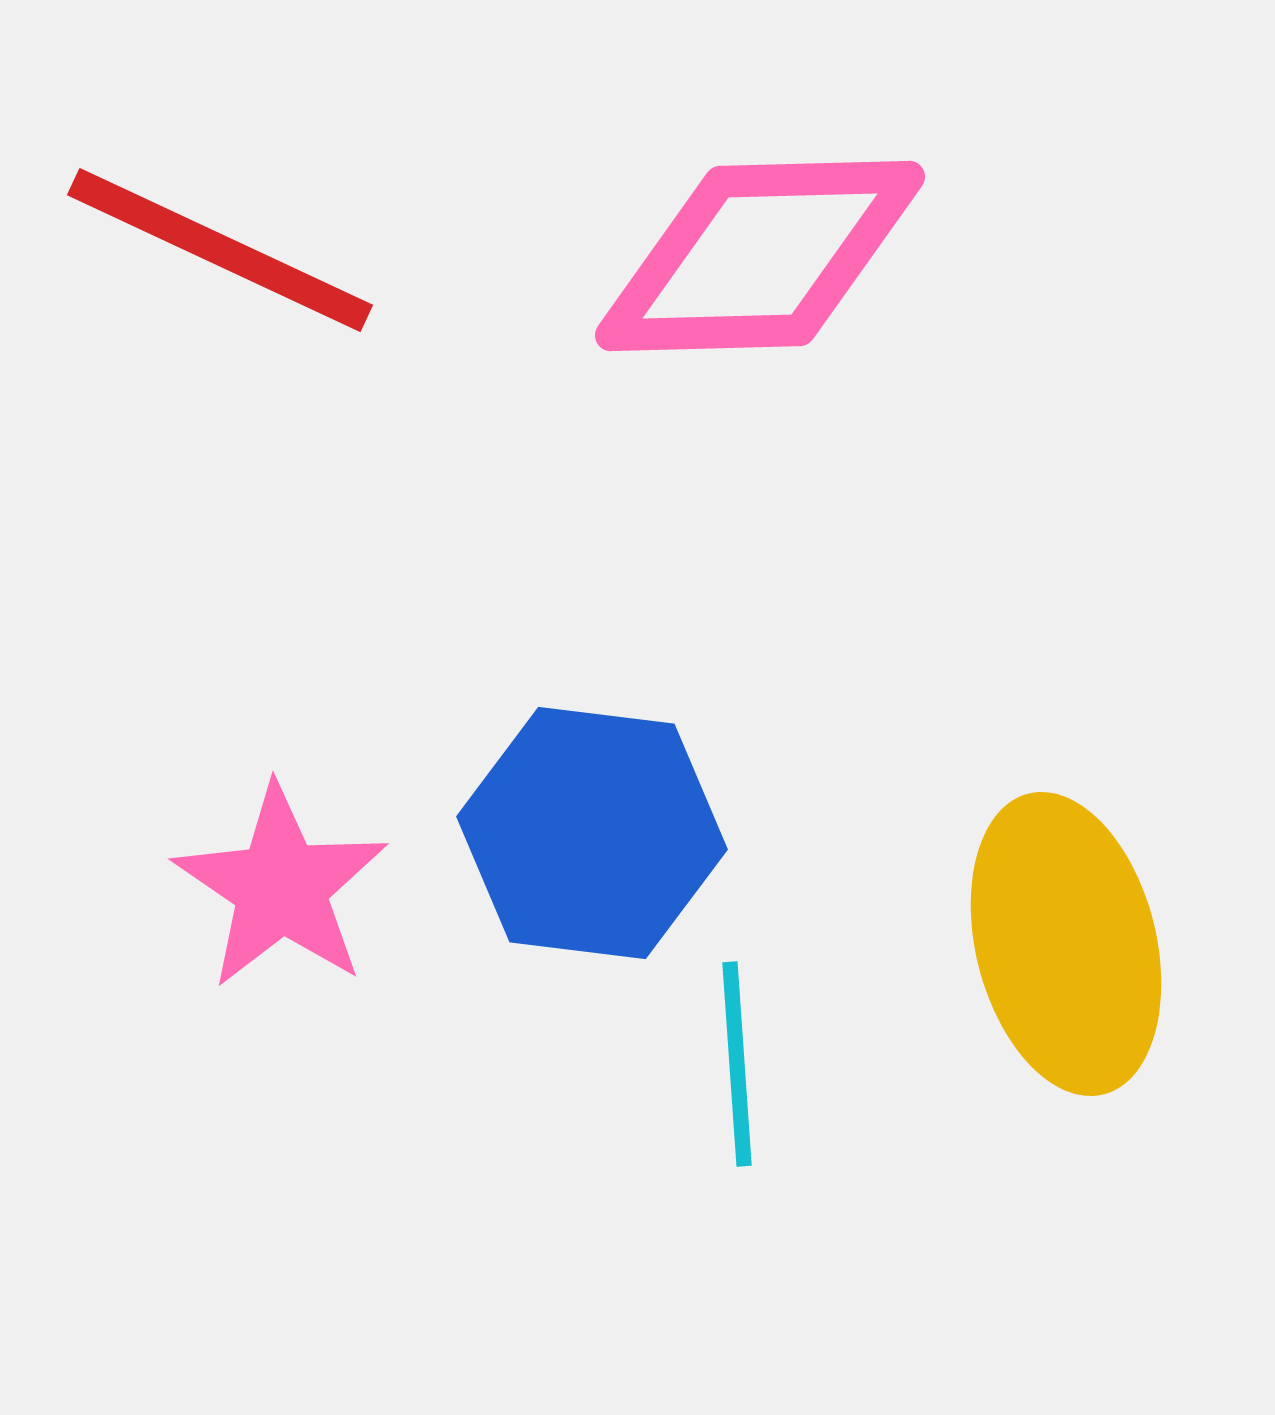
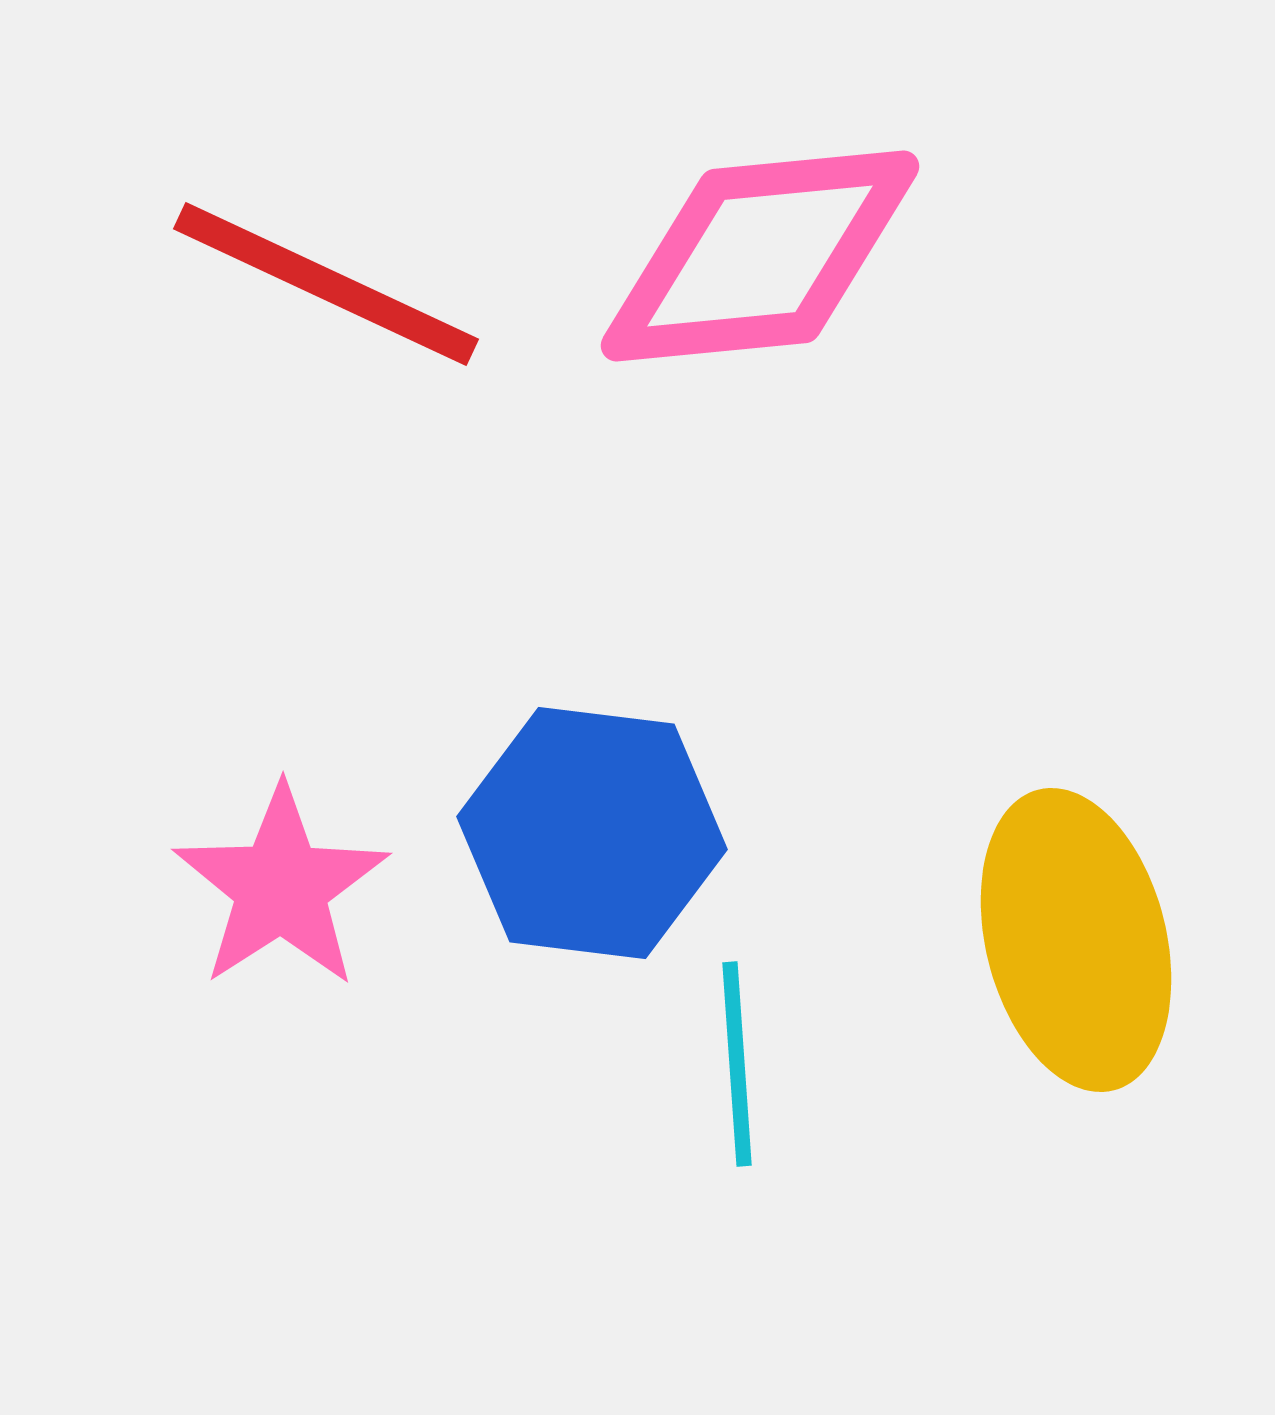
red line: moved 106 px right, 34 px down
pink diamond: rotated 4 degrees counterclockwise
pink star: rotated 5 degrees clockwise
yellow ellipse: moved 10 px right, 4 px up
